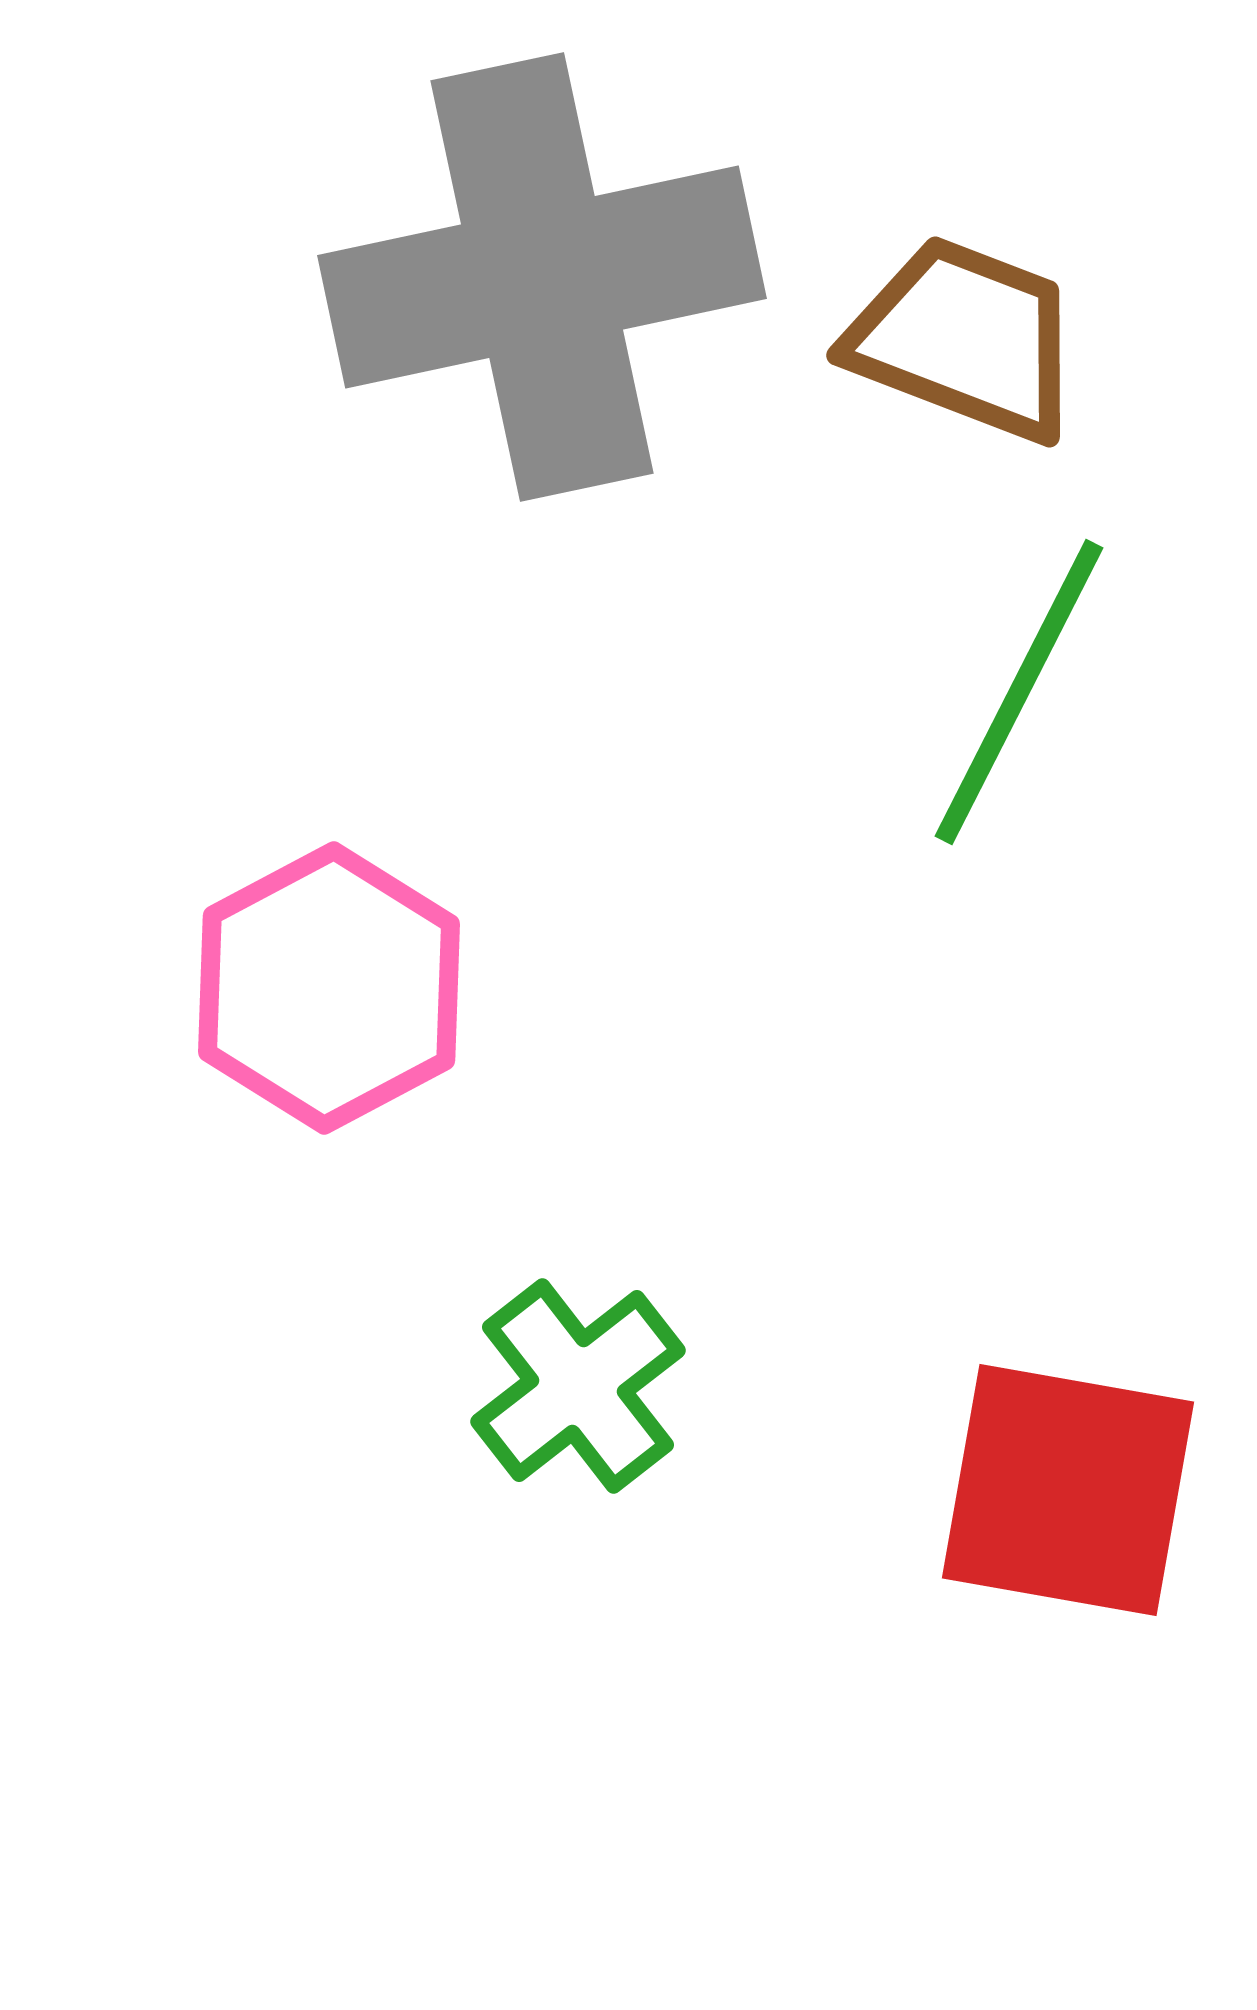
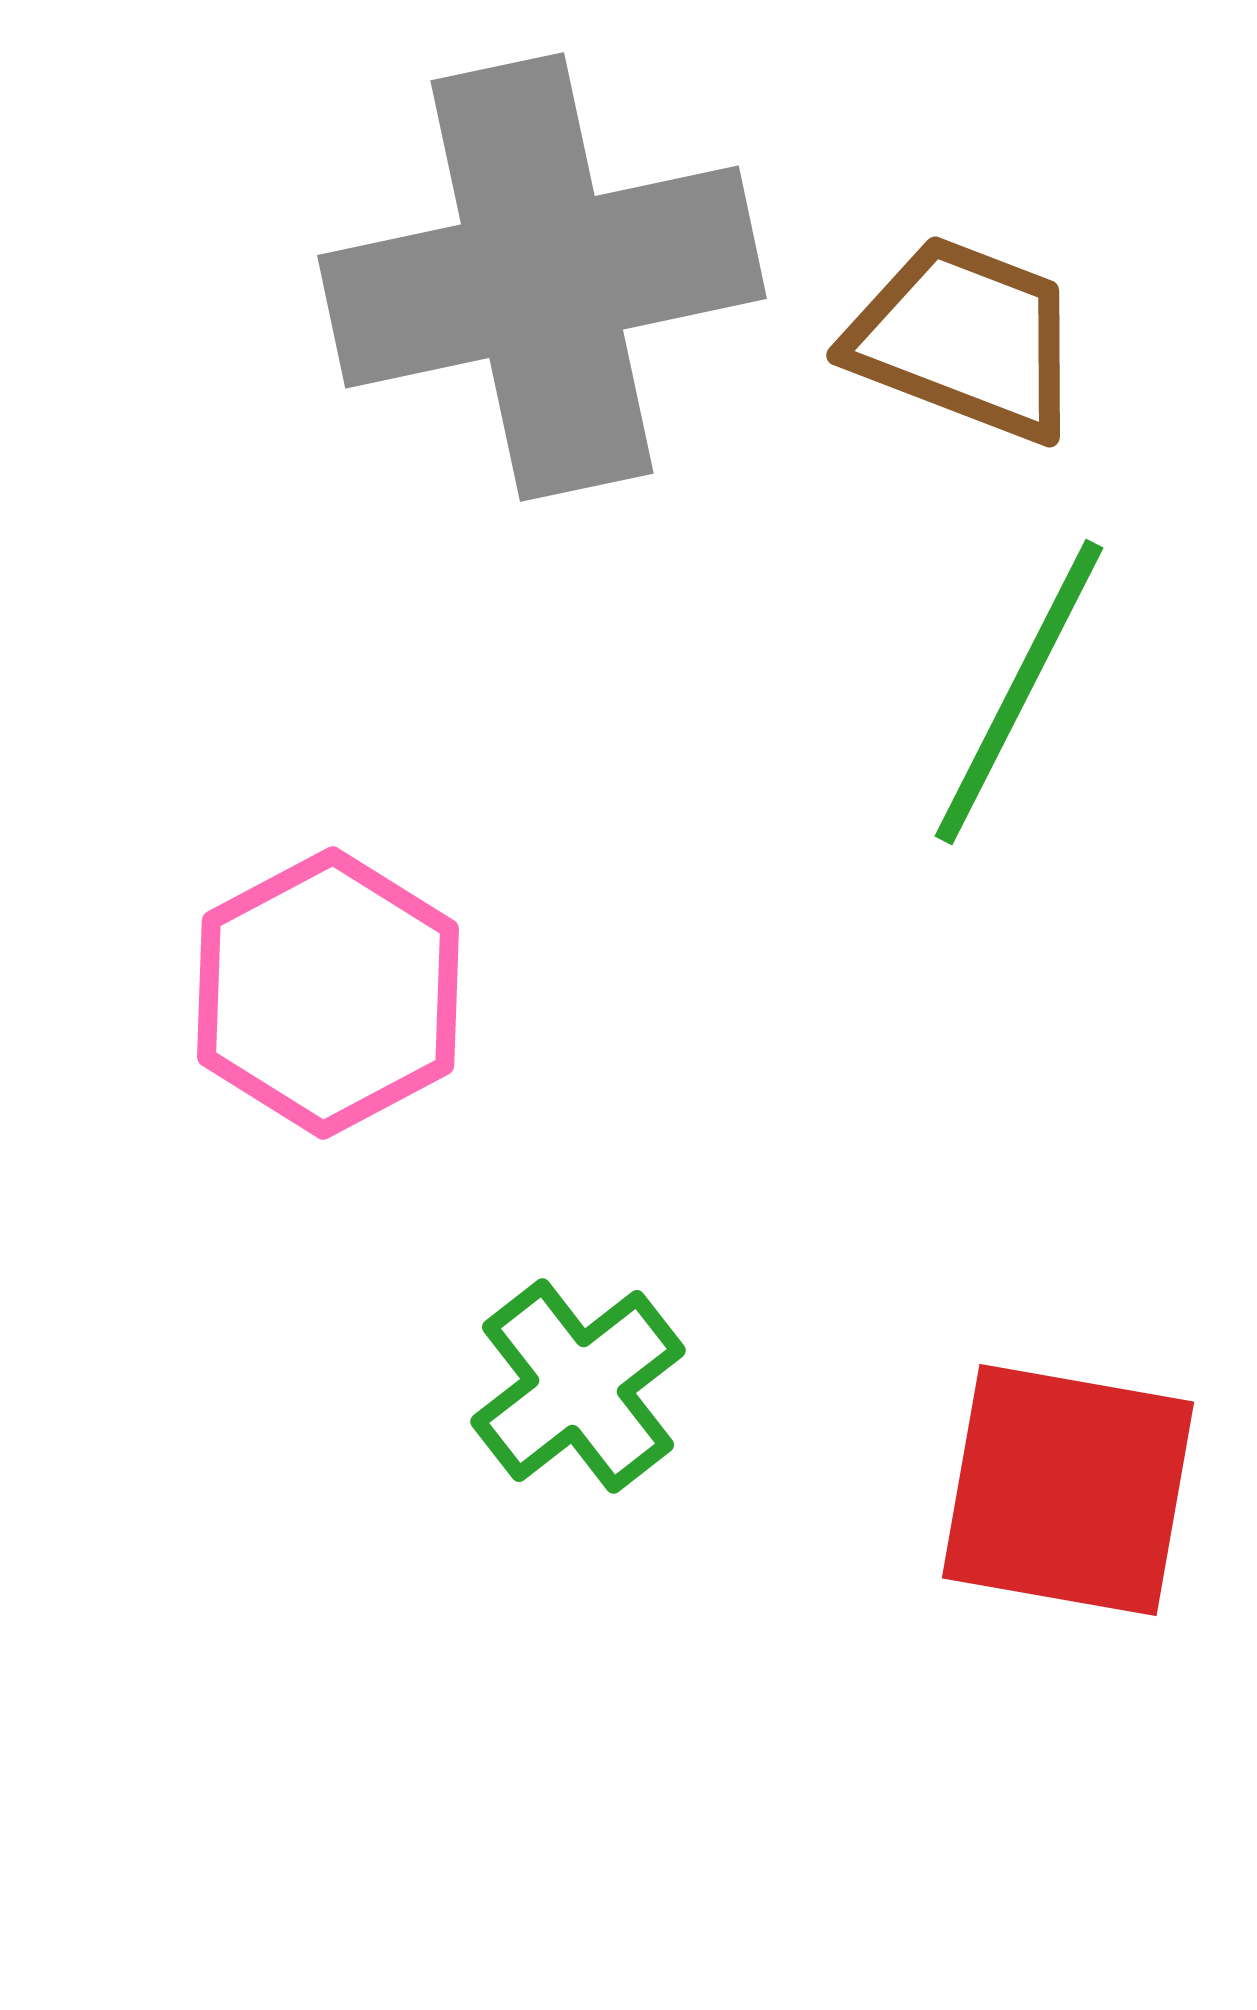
pink hexagon: moved 1 px left, 5 px down
